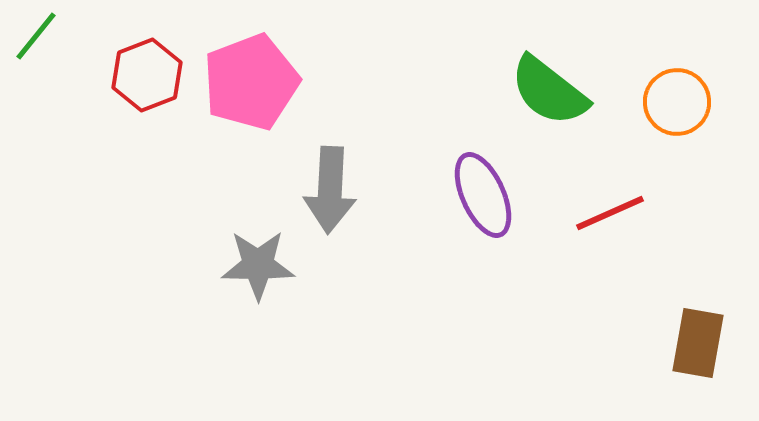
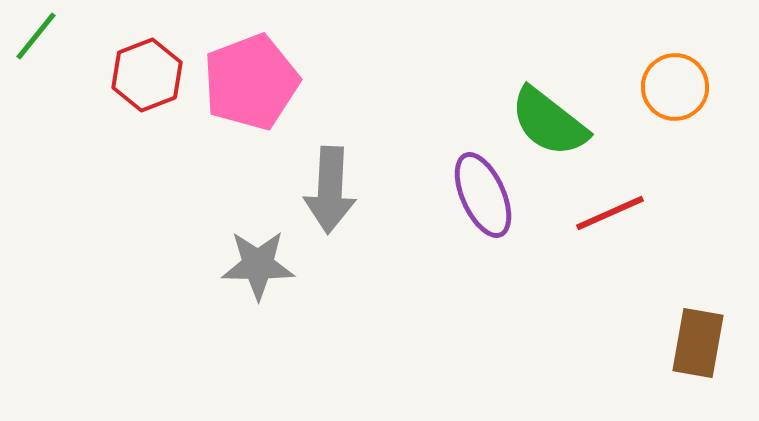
green semicircle: moved 31 px down
orange circle: moved 2 px left, 15 px up
